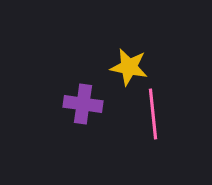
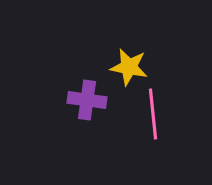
purple cross: moved 4 px right, 4 px up
